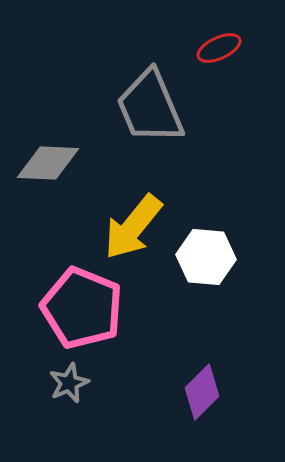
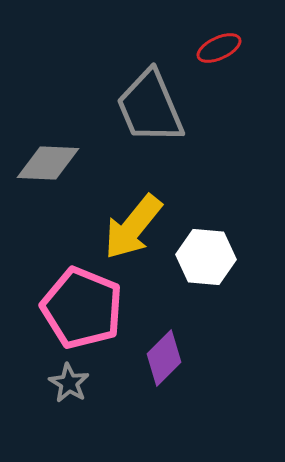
gray star: rotated 18 degrees counterclockwise
purple diamond: moved 38 px left, 34 px up
